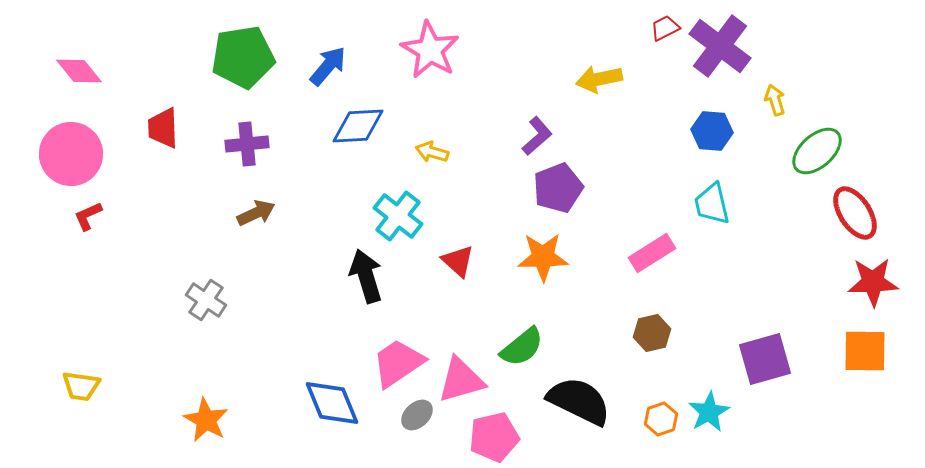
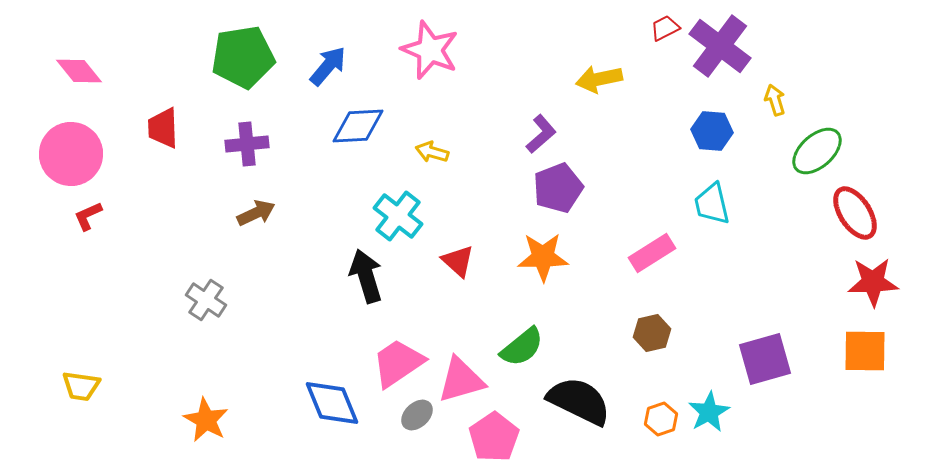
pink star at (430, 50): rotated 8 degrees counterclockwise
purple L-shape at (537, 136): moved 4 px right, 2 px up
pink pentagon at (494, 437): rotated 21 degrees counterclockwise
